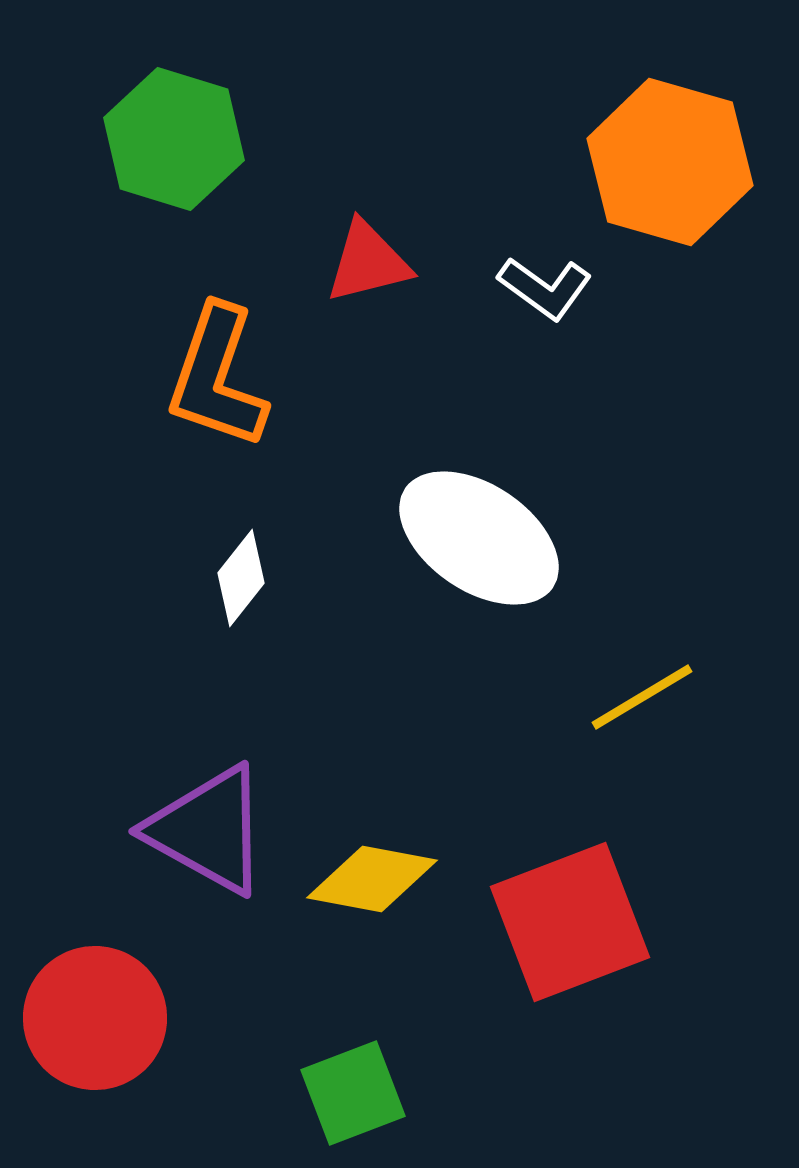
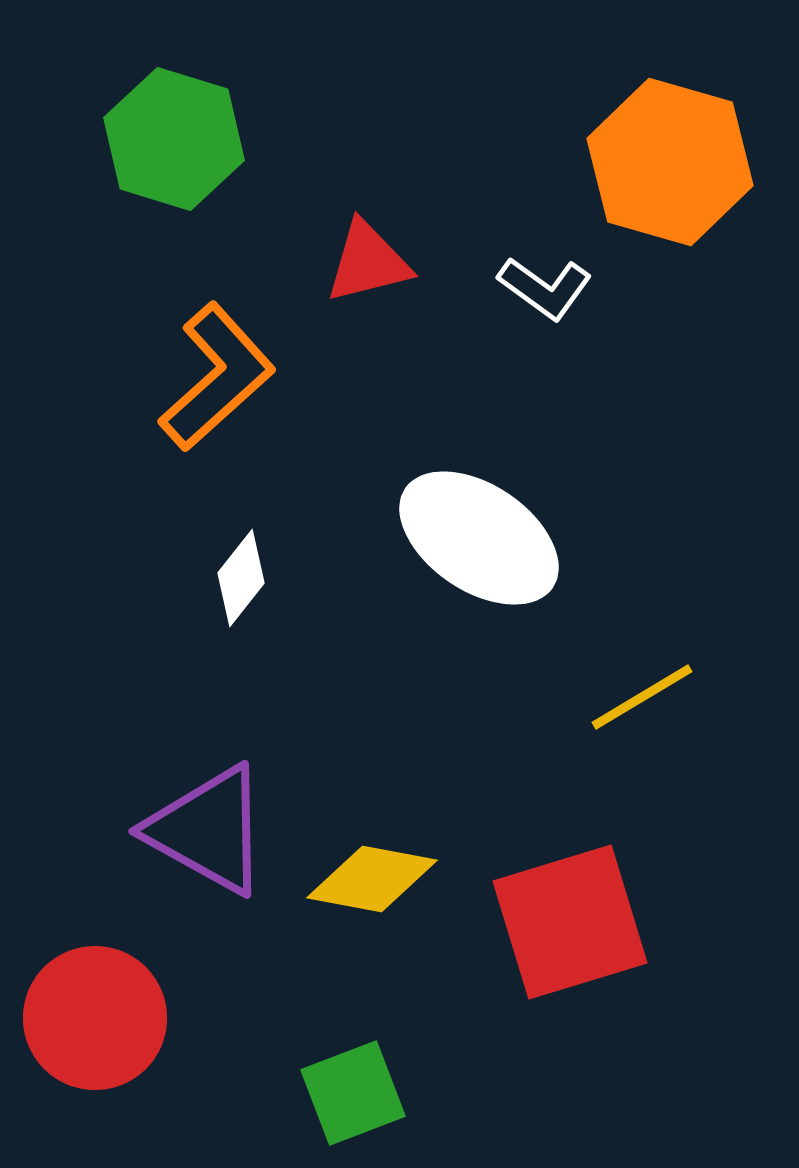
orange L-shape: rotated 151 degrees counterclockwise
red square: rotated 4 degrees clockwise
